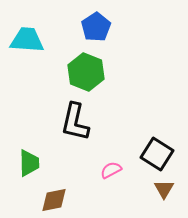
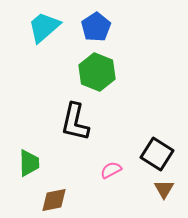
cyan trapezoid: moved 17 px right, 13 px up; rotated 45 degrees counterclockwise
green hexagon: moved 11 px right
